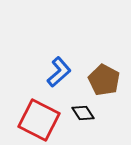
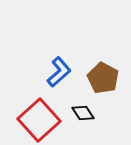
brown pentagon: moved 1 px left, 2 px up
red square: rotated 21 degrees clockwise
